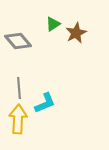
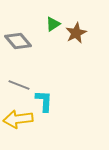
gray line: moved 3 px up; rotated 65 degrees counterclockwise
cyan L-shape: moved 1 px left, 2 px up; rotated 65 degrees counterclockwise
yellow arrow: rotated 100 degrees counterclockwise
